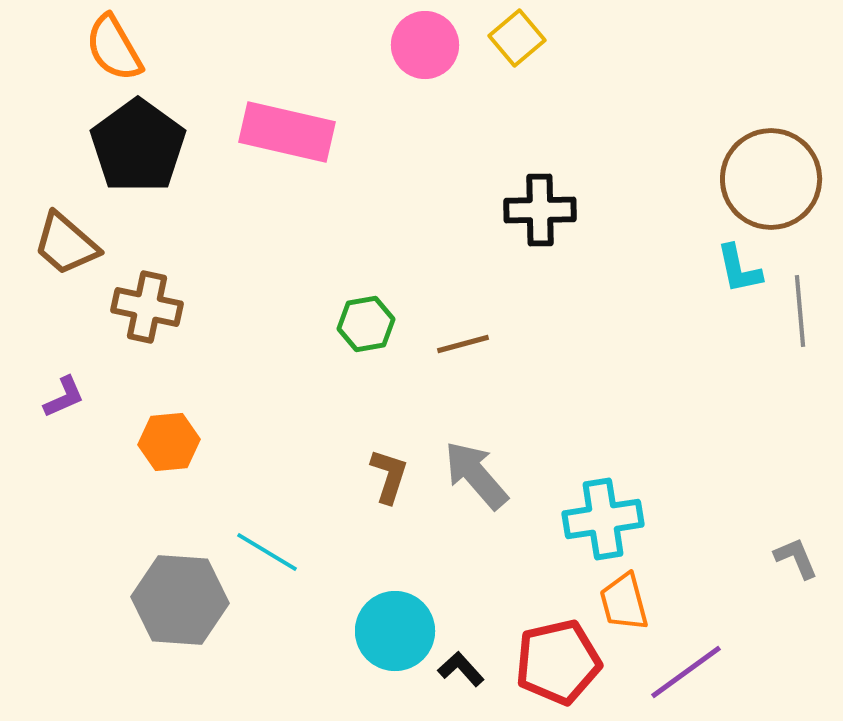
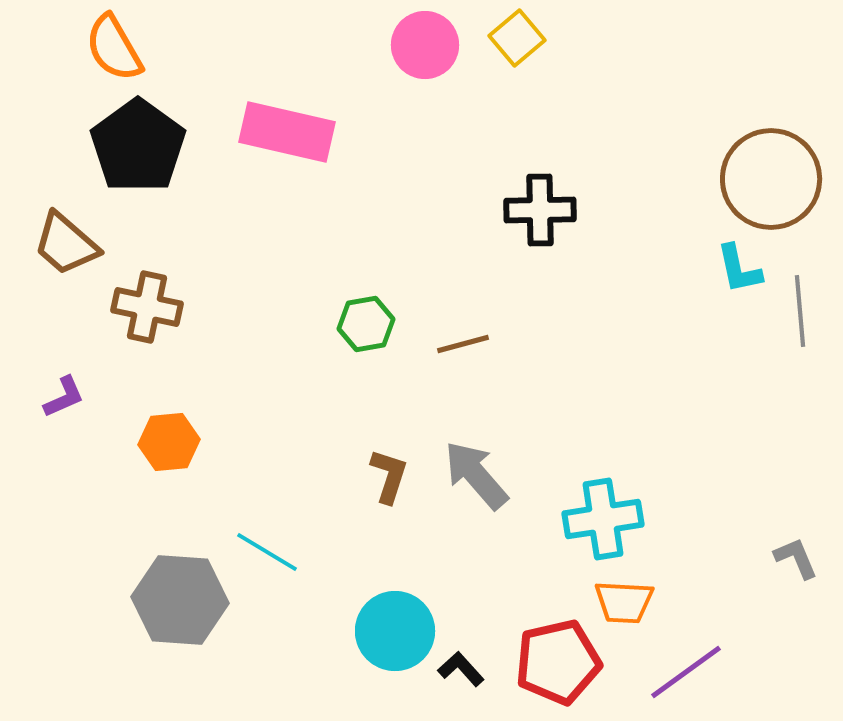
orange trapezoid: rotated 72 degrees counterclockwise
